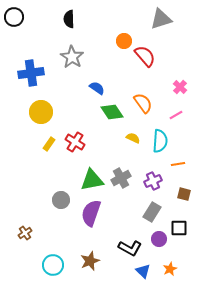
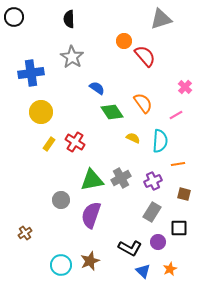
pink cross: moved 5 px right
purple semicircle: moved 2 px down
purple circle: moved 1 px left, 3 px down
cyan circle: moved 8 px right
